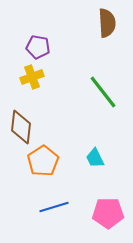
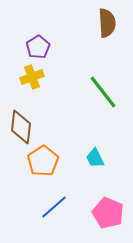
purple pentagon: rotated 30 degrees clockwise
blue line: rotated 24 degrees counterclockwise
pink pentagon: rotated 24 degrees clockwise
